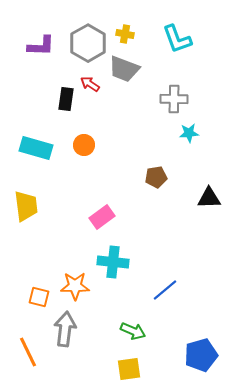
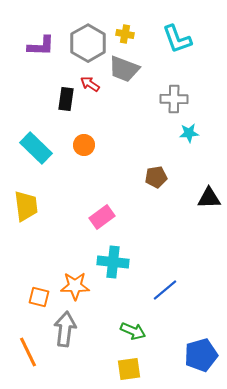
cyan rectangle: rotated 28 degrees clockwise
